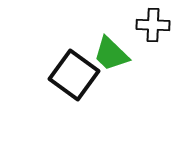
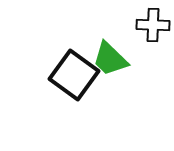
green trapezoid: moved 1 px left, 5 px down
